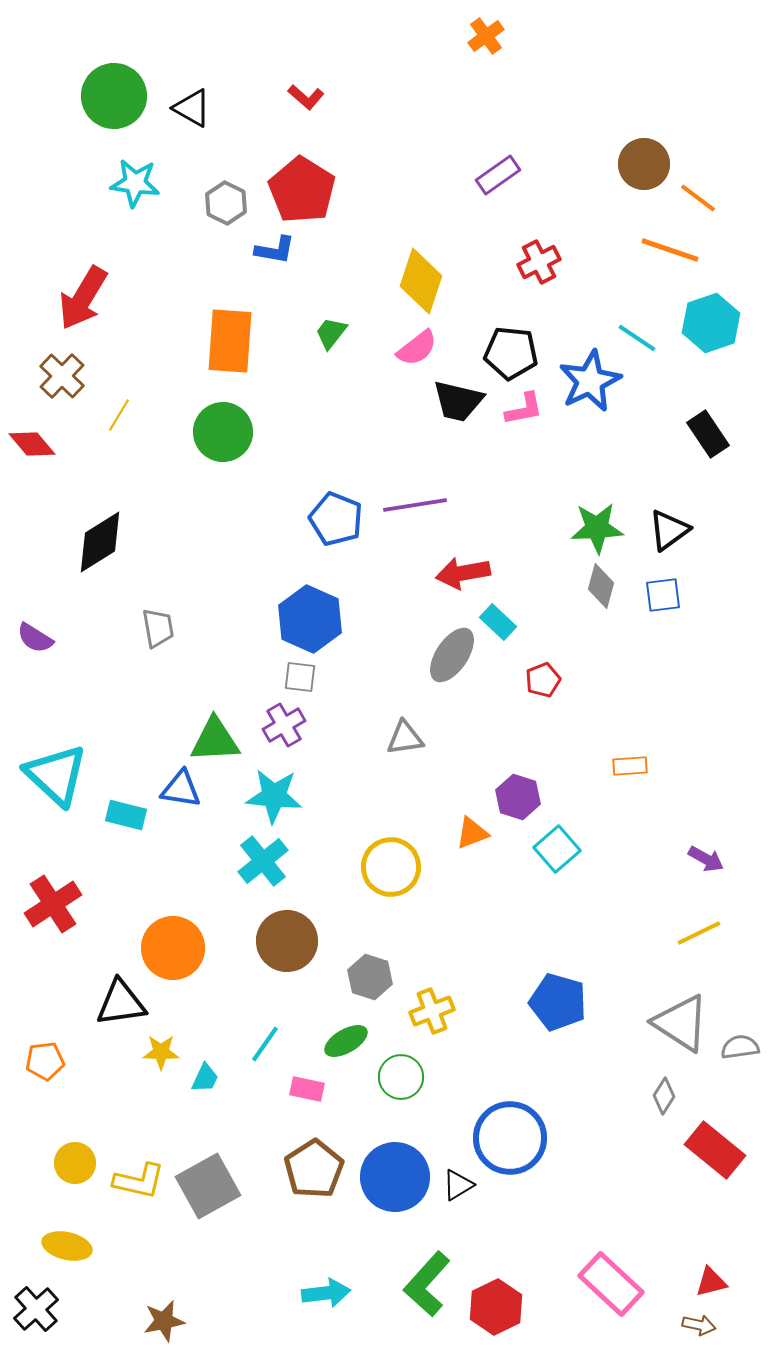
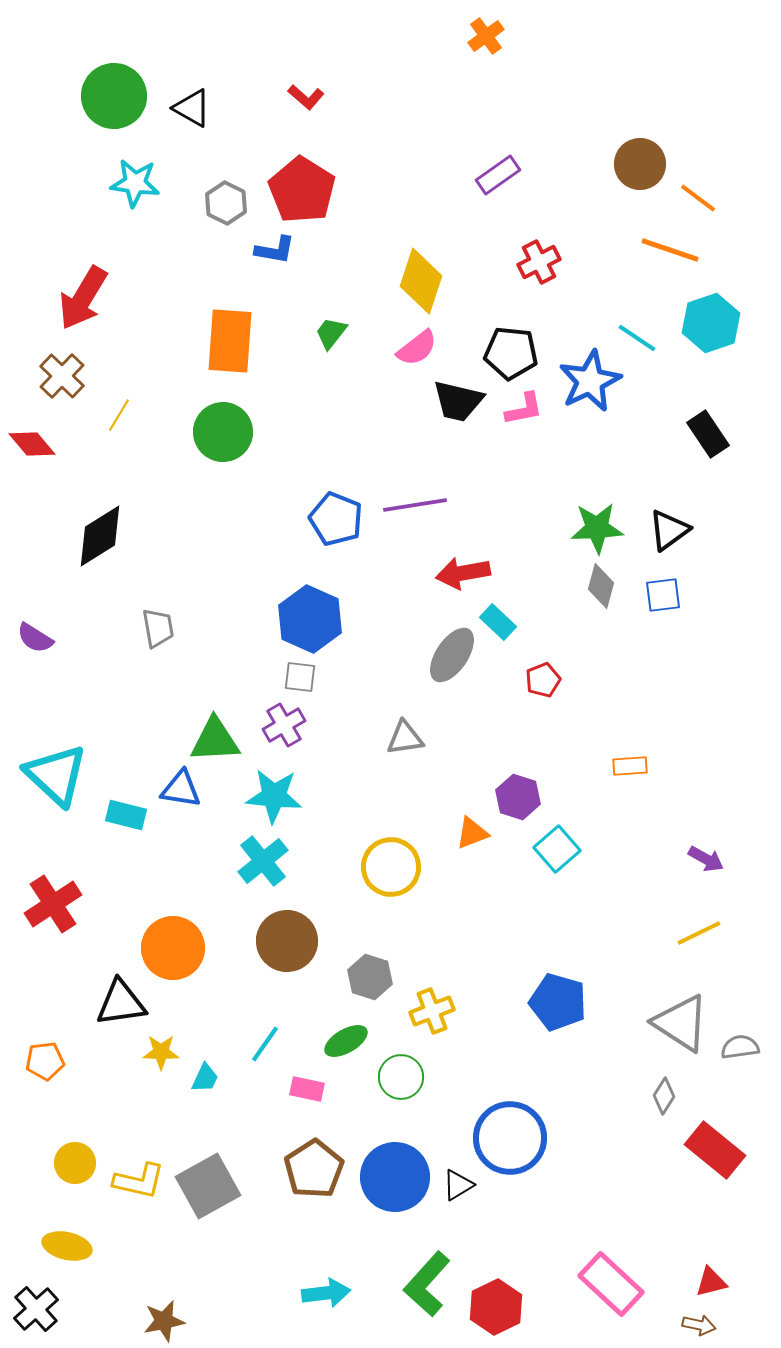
brown circle at (644, 164): moved 4 px left
black diamond at (100, 542): moved 6 px up
